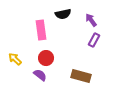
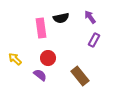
black semicircle: moved 2 px left, 4 px down
purple arrow: moved 1 px left, 3 px up
pink rectangle: moved 2 px up
red circle: moved 2 px right
brown rectangle: moved 1 px left; rotated 36 degrees clockwise
